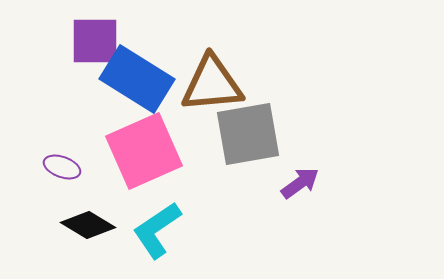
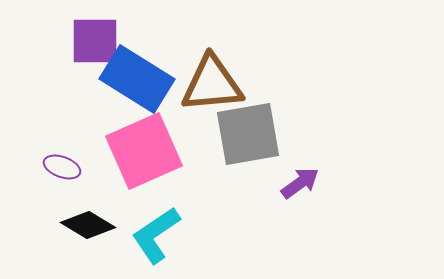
cyan L-shape: moved 1 px left, 5 px down
